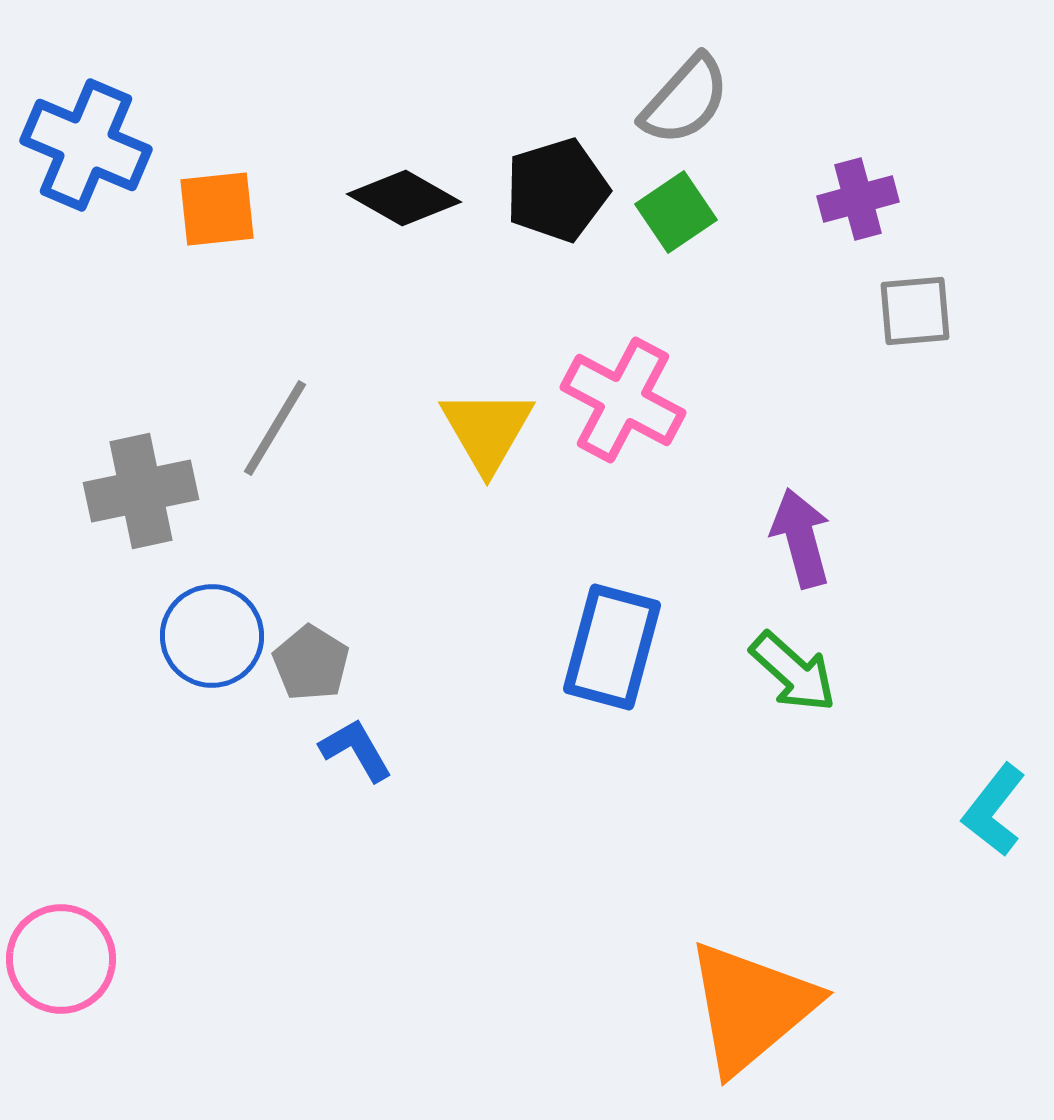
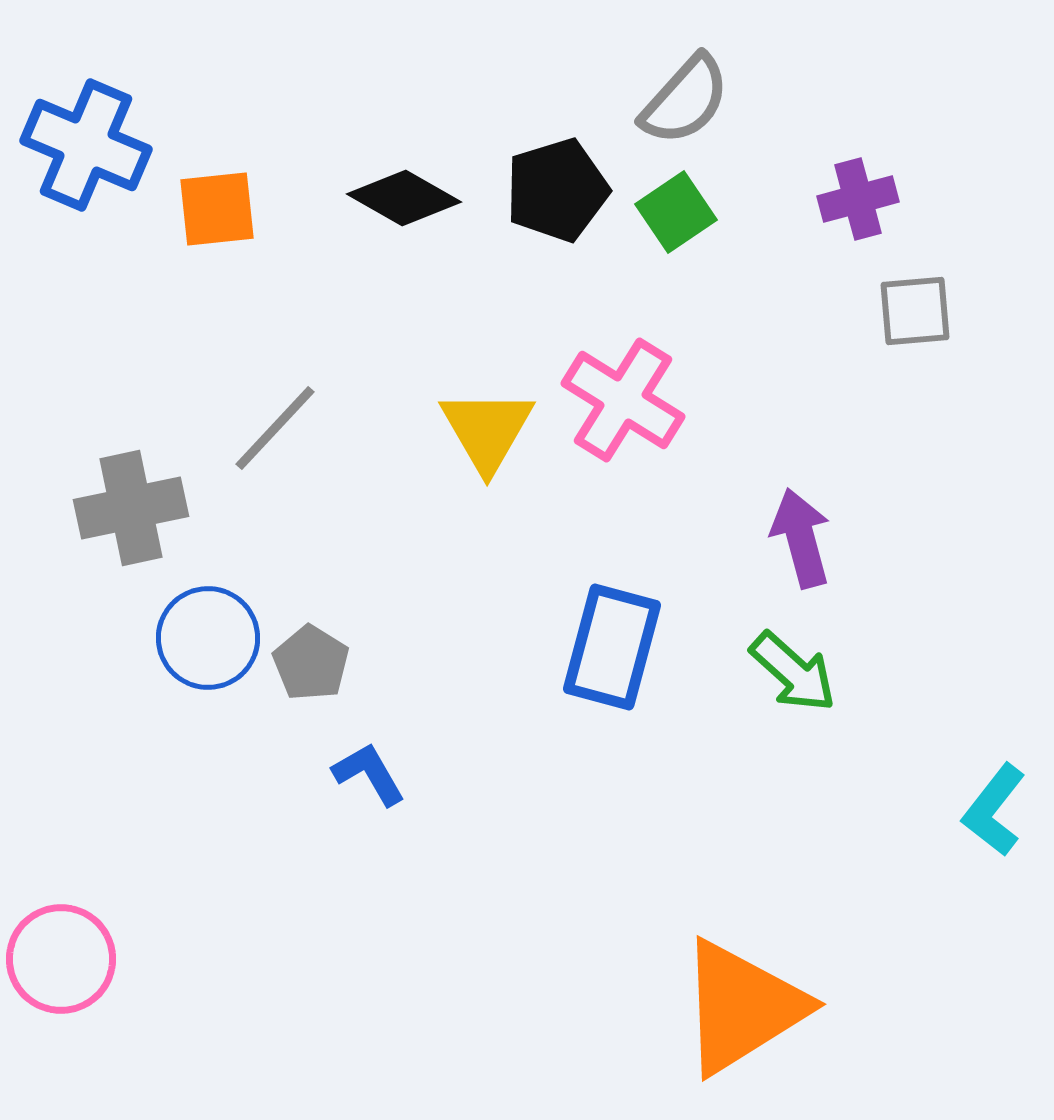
pink cross: rotated 4 degrees clockwise
gray line: rotated 12 degrees clockwise
gray cross: moved 10 px left, 17 px down
blue circle: moved 4 px left, 2 px down
blue L-shape: moved 13 px right, 24 px down
orange triangle: moved 9 px left; rotated 8 degrees clockwise
